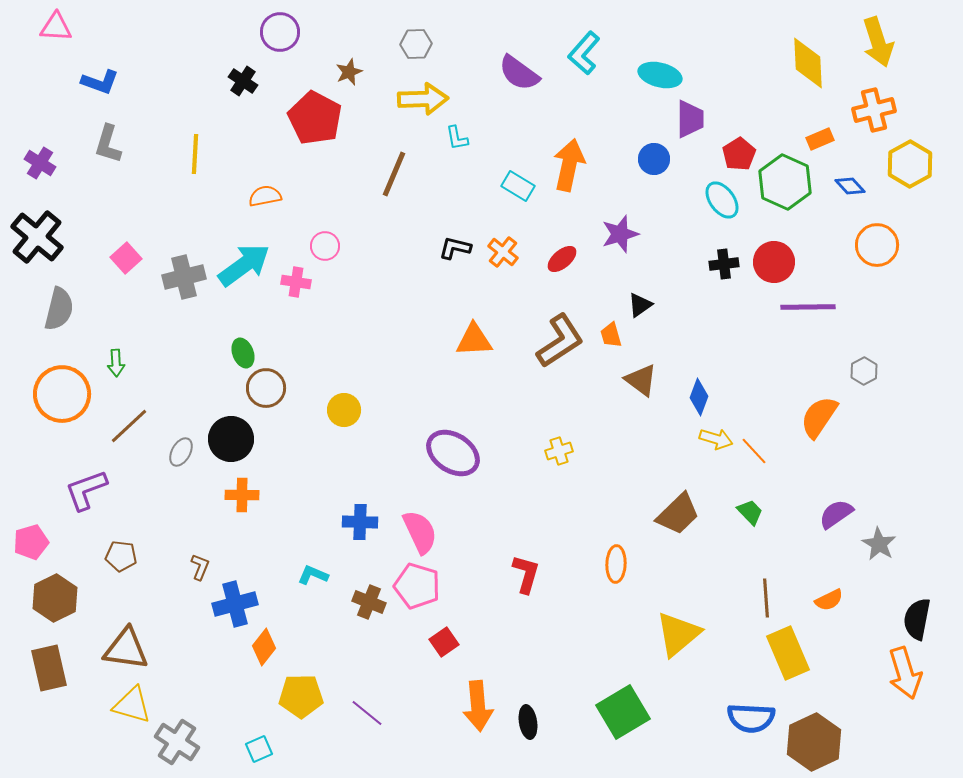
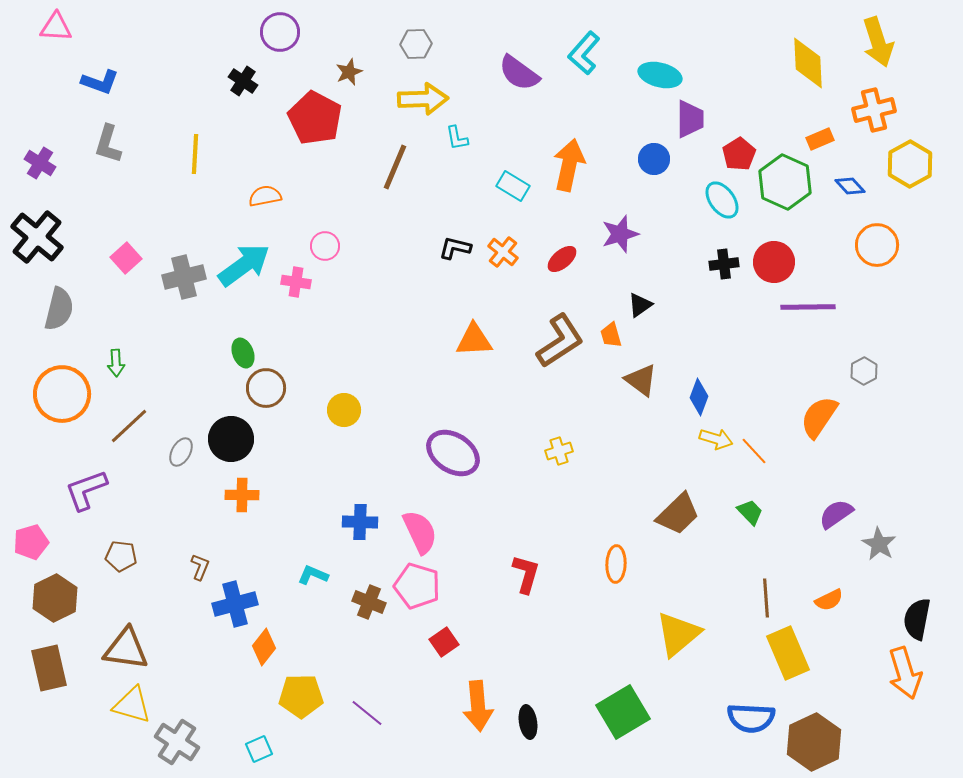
brown line at (394, 174): moved 1 px right, 7 px up
cyan rectangle at (518, 186): moved 5 px left
